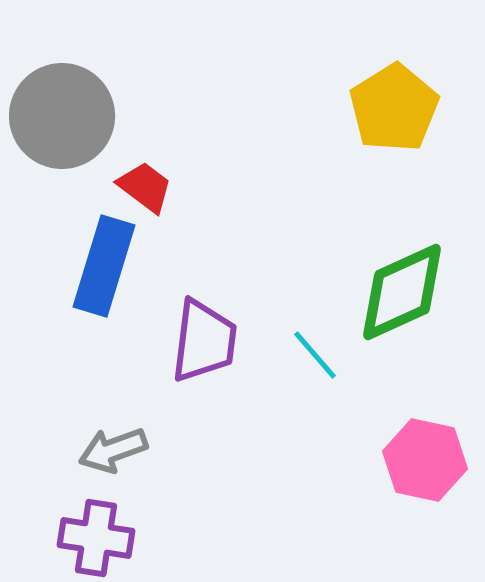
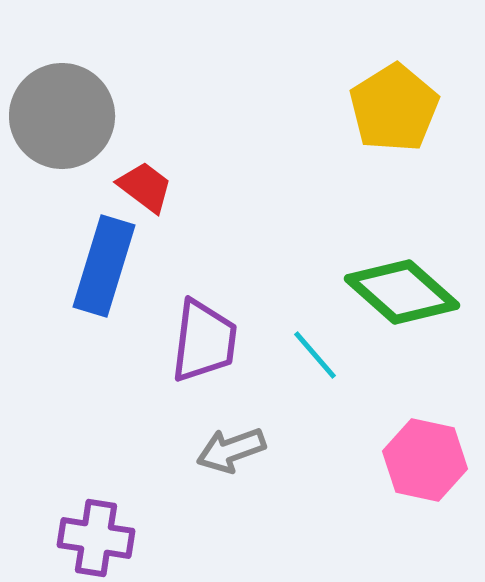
green diamond: rotated 66 degrees clockwise
gray arrow: moved 118 px right
